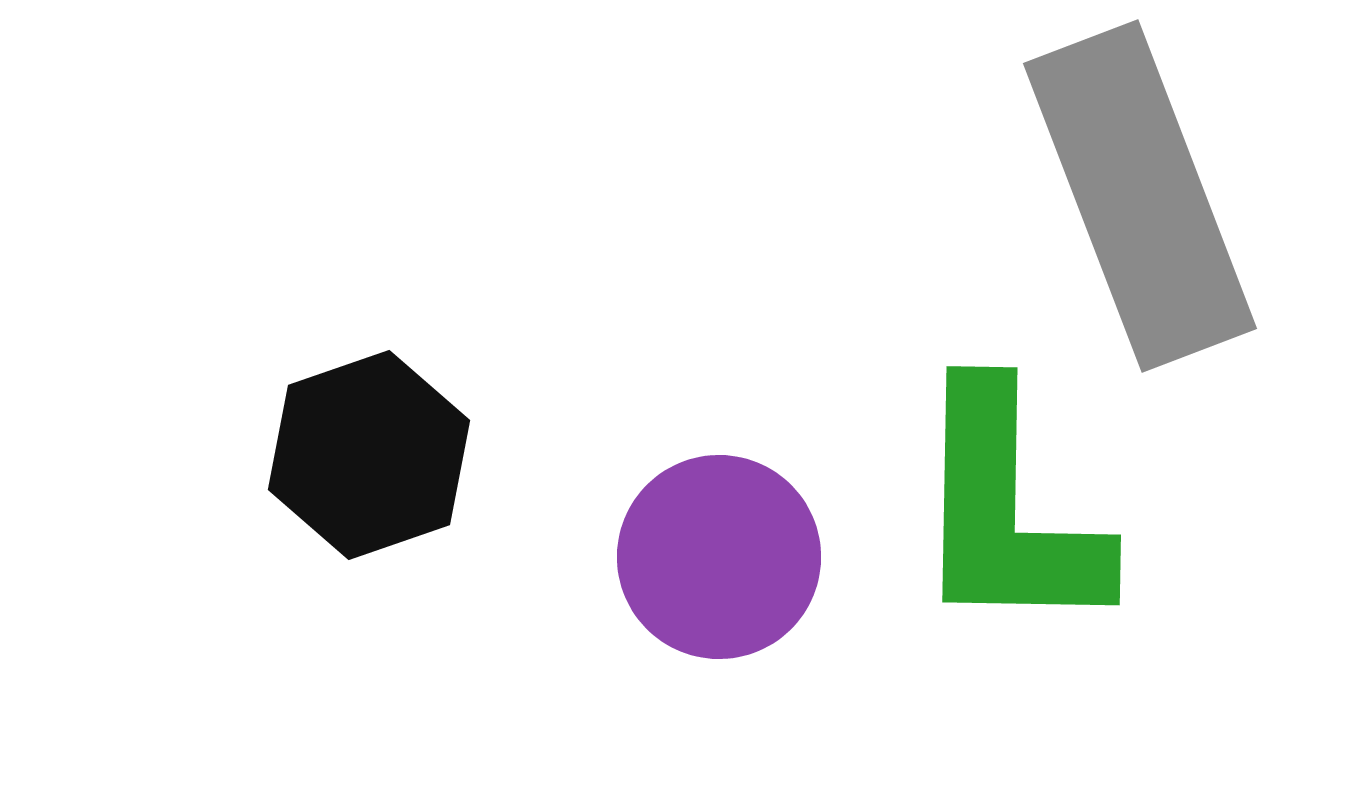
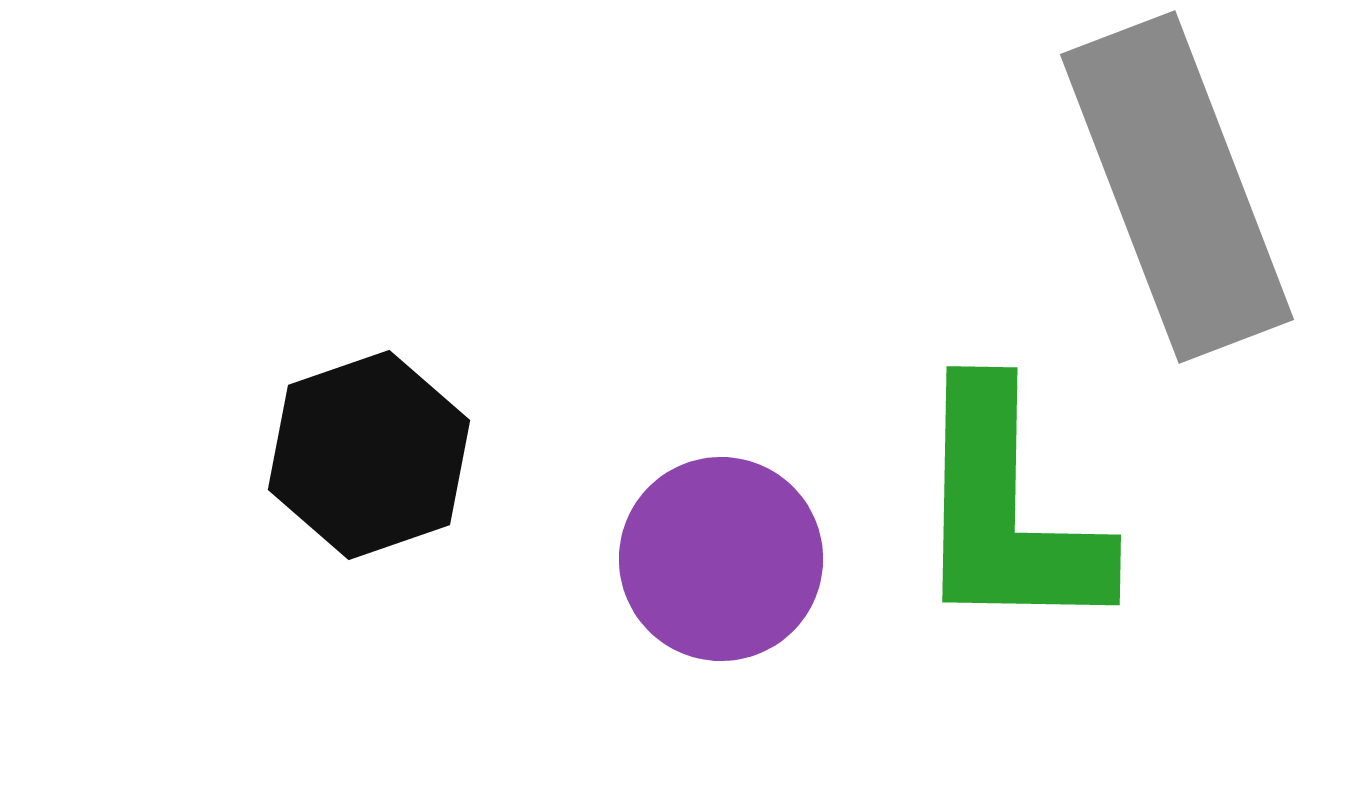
gray rectangle: moved 37 px right, 9 px up
purple circle: moved 2 px right, 2 px down
